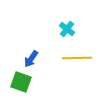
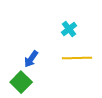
cyan cross: moved 2 px right; rotated 14 degrees clockwise
green square: rotated 25 degrees clockwise
